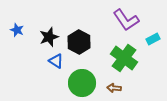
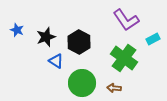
black star: moved 3 px left
